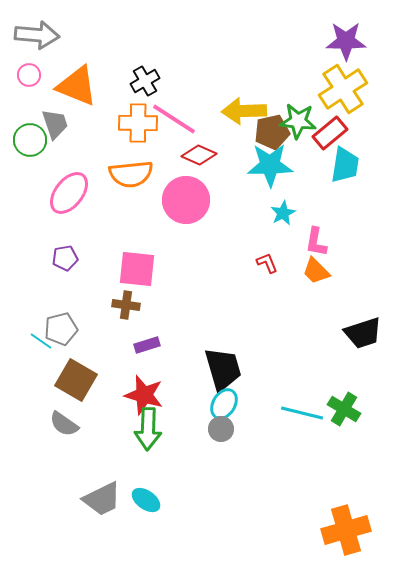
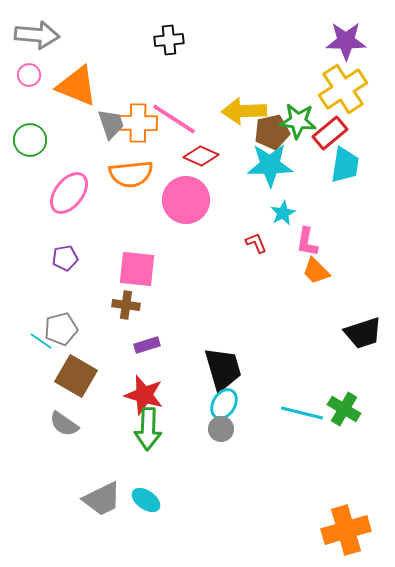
black cross at (145, 81): moved 24 px right, 41 px up; rotated 24 degrees clockwise
gray trapezoid at (55, 124): moved 56 px right
red diamond at (199, 155): moved 2 px right, 1 px down
pink L-shape at (316, 242): moved 9 px left
red L-shape at (267, 263): moved 11 px left, 20 px up
brown square at (76, 380): moved 4 px up
